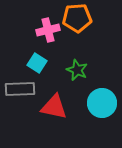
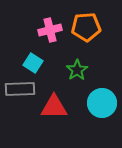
orange pentagon: moved 9 px right, 9 px down
pink cross: moved 2 px right
cyan square: moved 4 px left
green star: rotated 15 degrees clockwise
red triangle: rotated 12 degrees counterclockwise
